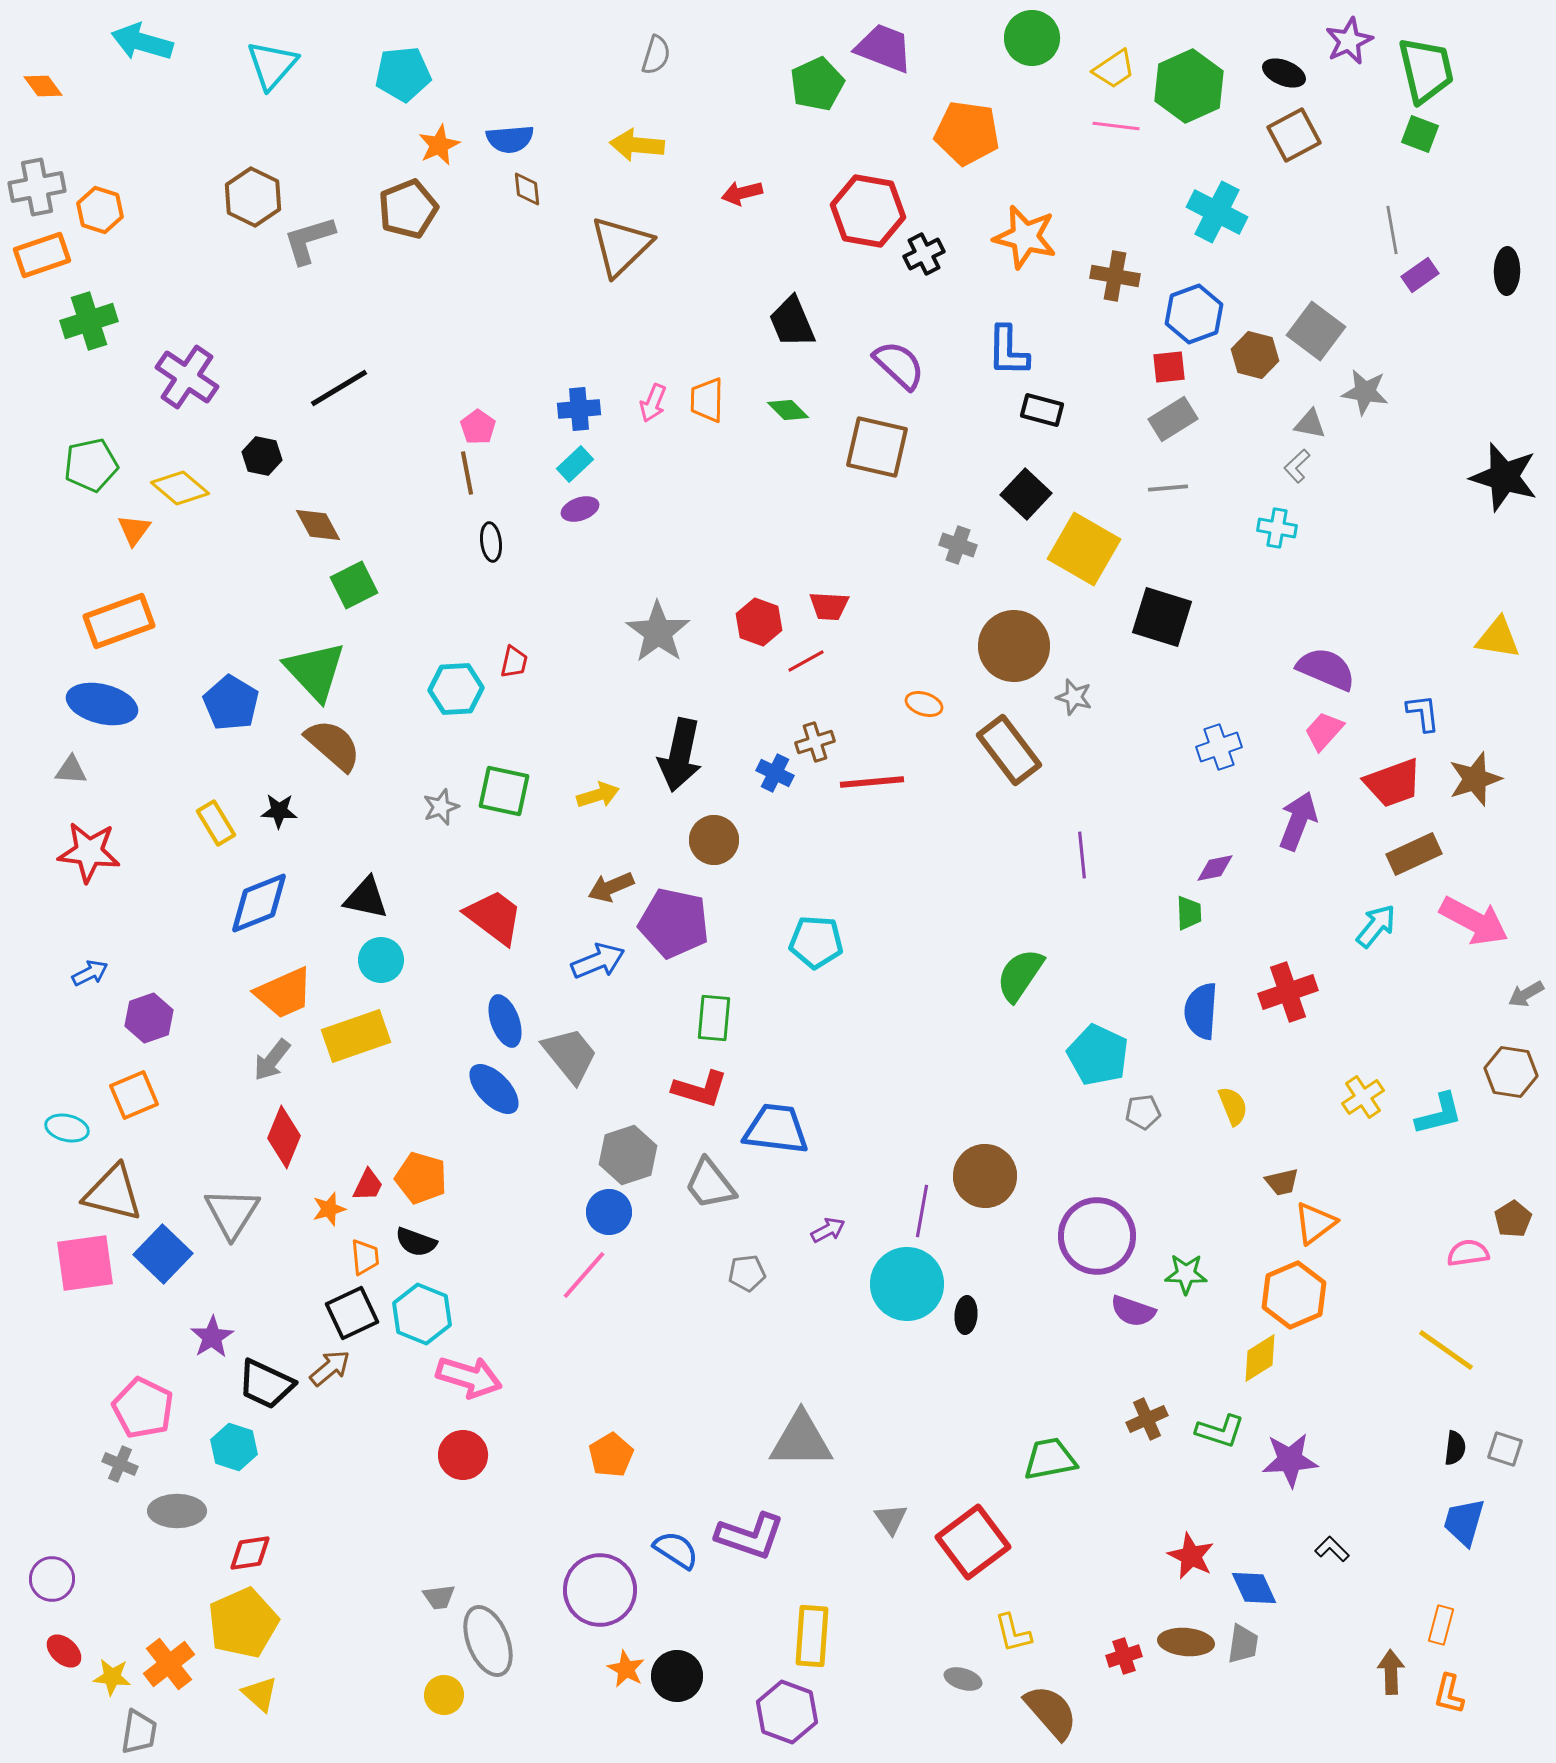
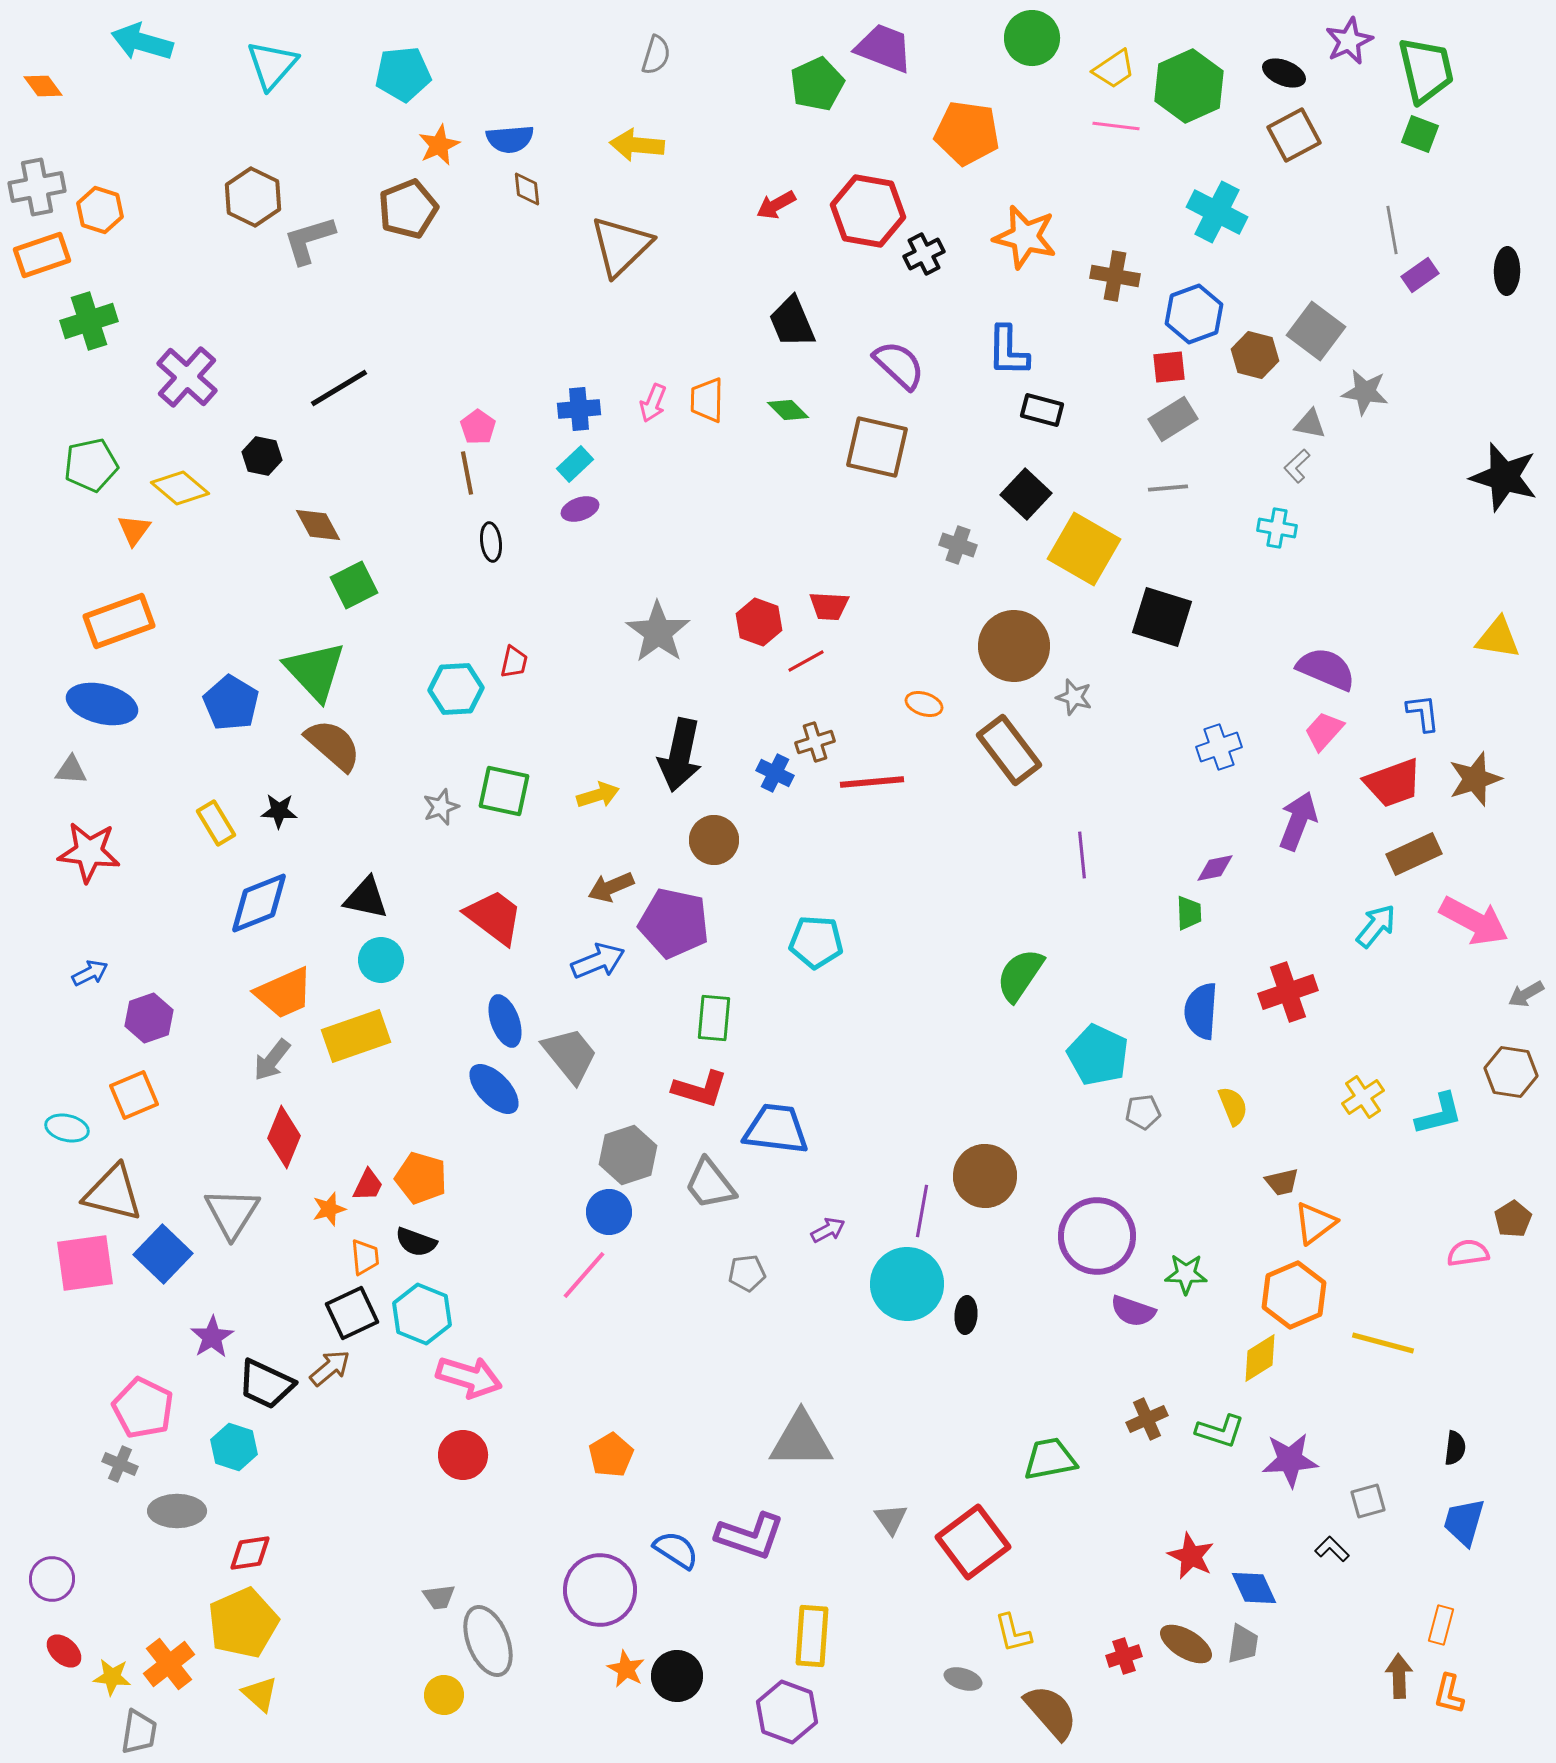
red arrow at (742, 193): moved 34 px right, 12 px down; rotated 15 degrees counterclockwise
purple cross at (187, 377): rotated 8 degrees clockwise
yellow line at (1446, 1350): moved 63 px left, 7 px up; rotated 20 degrees counterclockwise
gray square at (1505, 1449): moved 137 px left, 52 px down; rotated 33 degrees counterclockwise
brown ellipse at (1186, 1642): moved 2 px down; rotated 26 degrees clockwise
brown arrow at (1391, 1672): moved 8 px right, 4 px down
